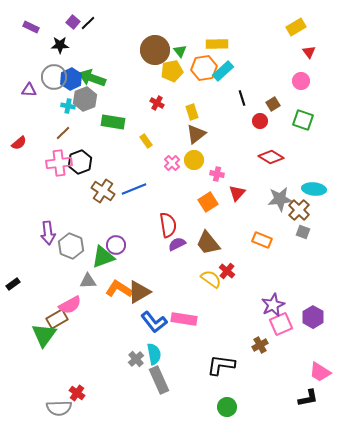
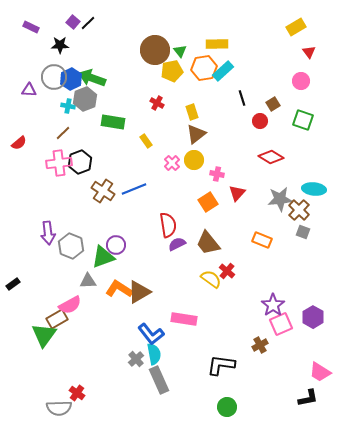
purple star at (273, 305): rotated 10 degrees counterclockwise
blue L-shape at (154, 322): moved 3 px left, 12 px down
